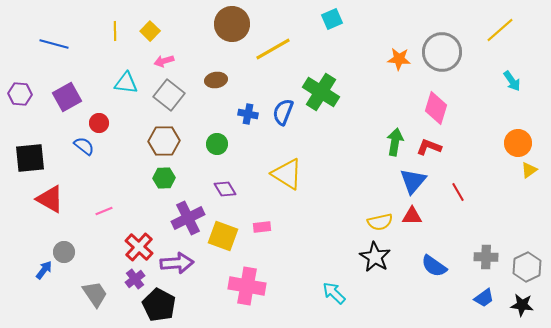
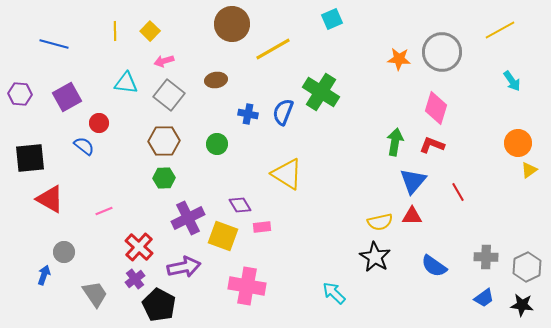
yellow line at (500, 30): rotated 12 degrees clockwise
red L-shape at (429, 147): moved 3 px right, 2 px up
purple diamond at (225, 189): moved 15 px right, 16 px down
purple arrow at (177, 263): moved 7 px right, 4 px down; rotated 8 degrees counterclockwise
blue arrow at (44, 270): moved 5 px down; rotated 18 degrees counterclockwise
